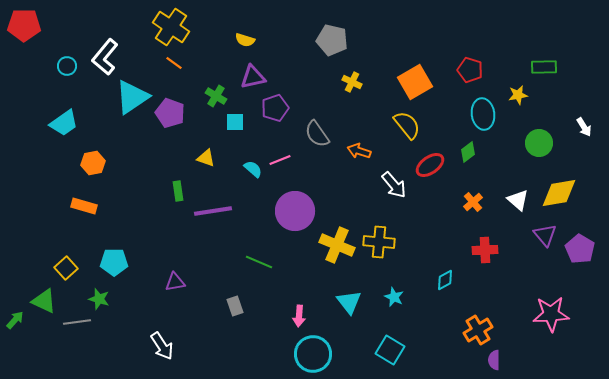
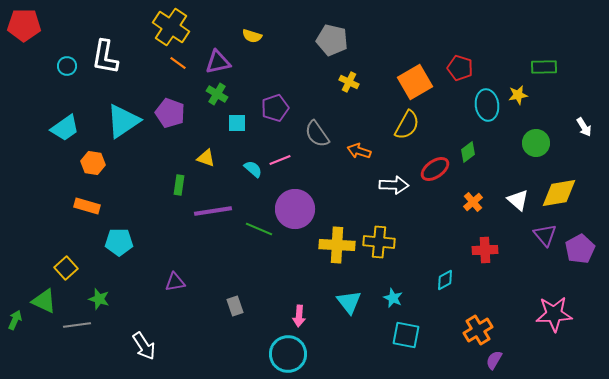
yellow semicircle at (245, 40): moved 7 px right, 4 px up
white L-shape at (105, 57): rotated 30 degrees counterclockwise
orange line at (174, 63): moved 4 px right
red pentagon at (470, 70): moved 10 px left, 2 px up
purple triangle at (253, 77): moved 35 px left, 15 px up
yellow cross at (352, 82): moved 3 px left
green cross at (216, 96): moved 1 px right, 2 px up
cyan triangle at (132, 97): moved 9 px left, 24 px down
cyan ellipse at (483, 114): moved 4 px right, 9 px up
cyan square at (235, 122): moved 2 px right, 1 px down
cyan trapezoid at (64, 123): moved 1 px right, 5 px down
yellow semicircle at (407, 125): rotated 68 degrees clockwise
green circle at (539, 143): moved 3 px left
orange hexagon at (93, 163): rotated 20 degrees clockwise
red ellipse at (430, 165): moved 5 px right, 4 px down
white arrow at (394, 185): rotated 48 degrees counterclockwise
green rectangle at (178, 191): moved 1 px right, 6 px up; rotated 18 degrees clockwise
orange rectangle at (84, 206): moved 3 px right
purple circle at (295, 211): moved 2 px up
yellow cross at (337, 245): rotated 20 degrees counterclockwise
purple pentagon at (580, 249): rotated 12 degrees clockwise
cyan pentagon at (114, 262): moved 5 px right, 20 px up
green line at (259, 262): moved 33 px up
cyan star at (394, 297): moved 1 px left, 1 px down
pink star at (551, 314): moved 3 px right
green arrow at (15, 320): rotated 18 degrees counterclockwise
gray line at (77, 322): moved 3 px down
white arrow at (162, 346): moved 18 px left
cyan square at (390, 350): moved 16 px right, 15 px up; rotated 20 degrees counterclockwise
cyan circle at (313, 354): moved 25 px left
purple semicircle at (494, 360): rotated 30 degrees clockwise
